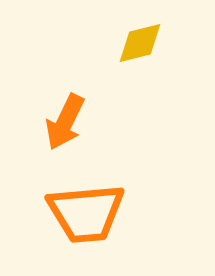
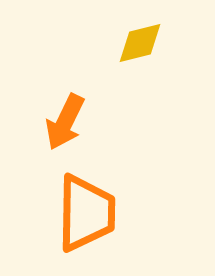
orange trapezoid: rotated 84 degrees counterclockwise
